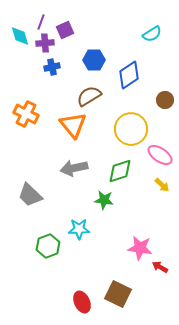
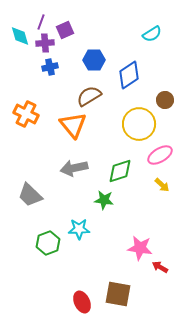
blue cross: moved 2 px left
yellow circle: moved 8 px right, 5 px up
pink ellipse: rotated 65 degrees counterclockwise
green hexagon: moved 3 px up
brown square: rotated 16 degrees counterclockwise
